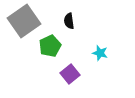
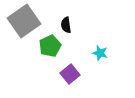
black semicircle: moved 3 px left, 4 px down
